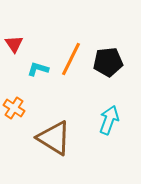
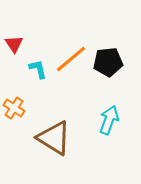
orange line: rotated 24 degrees clockwise
cyan L-shape: rotated 60 degrees clockwise
